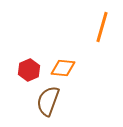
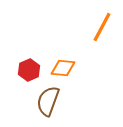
orange line: rotated 12 degrees clockwise
